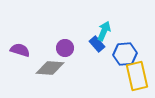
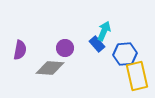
purple semicircle: rotated 84 degrees clockwise
